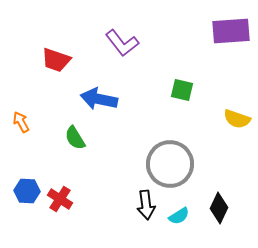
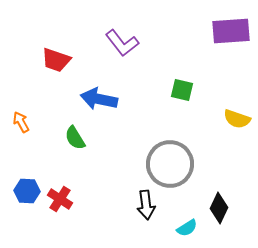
cyan semicircle: moved 8 px right, 12 px down
